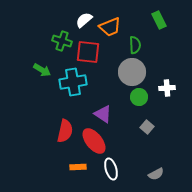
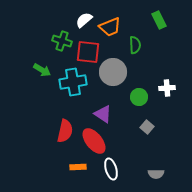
gray circle: moved 19 px left
gray semicircle: rotated 28 degrees clockwise
